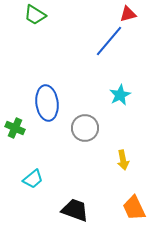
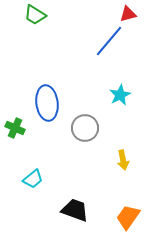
orange trapezoid: moved 6 px left, 9 px down; rotated 60 degrees clockwise
